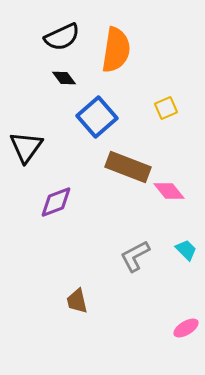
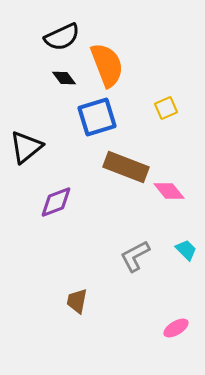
orange semicircle: moved 9 px left, 15 px down; rotated 30 degrees counterclockwise
blue square: rotated 24 degrees clockwise
black triangle: rotated 15 degrees clockwise
brown rectangle: moved 2 px left
brown trapezoid: rotated 24 degrees clockwise
pink ellipse: moved 10 px left
